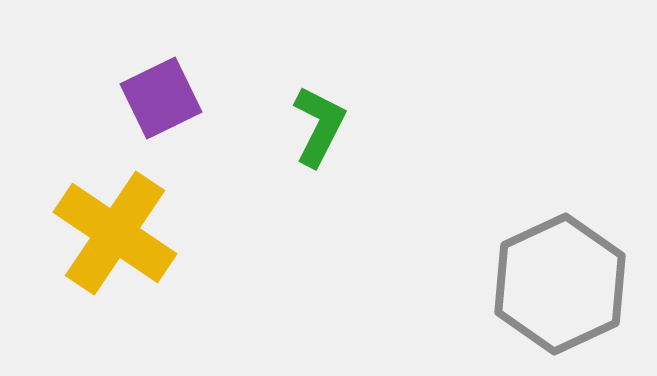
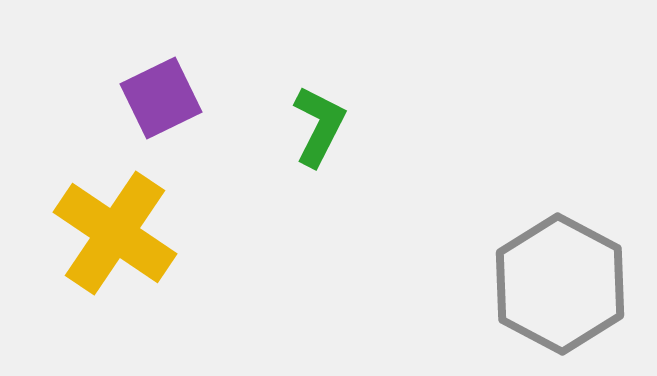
gray hexagon: rotated 7 degrees counterclockwise
